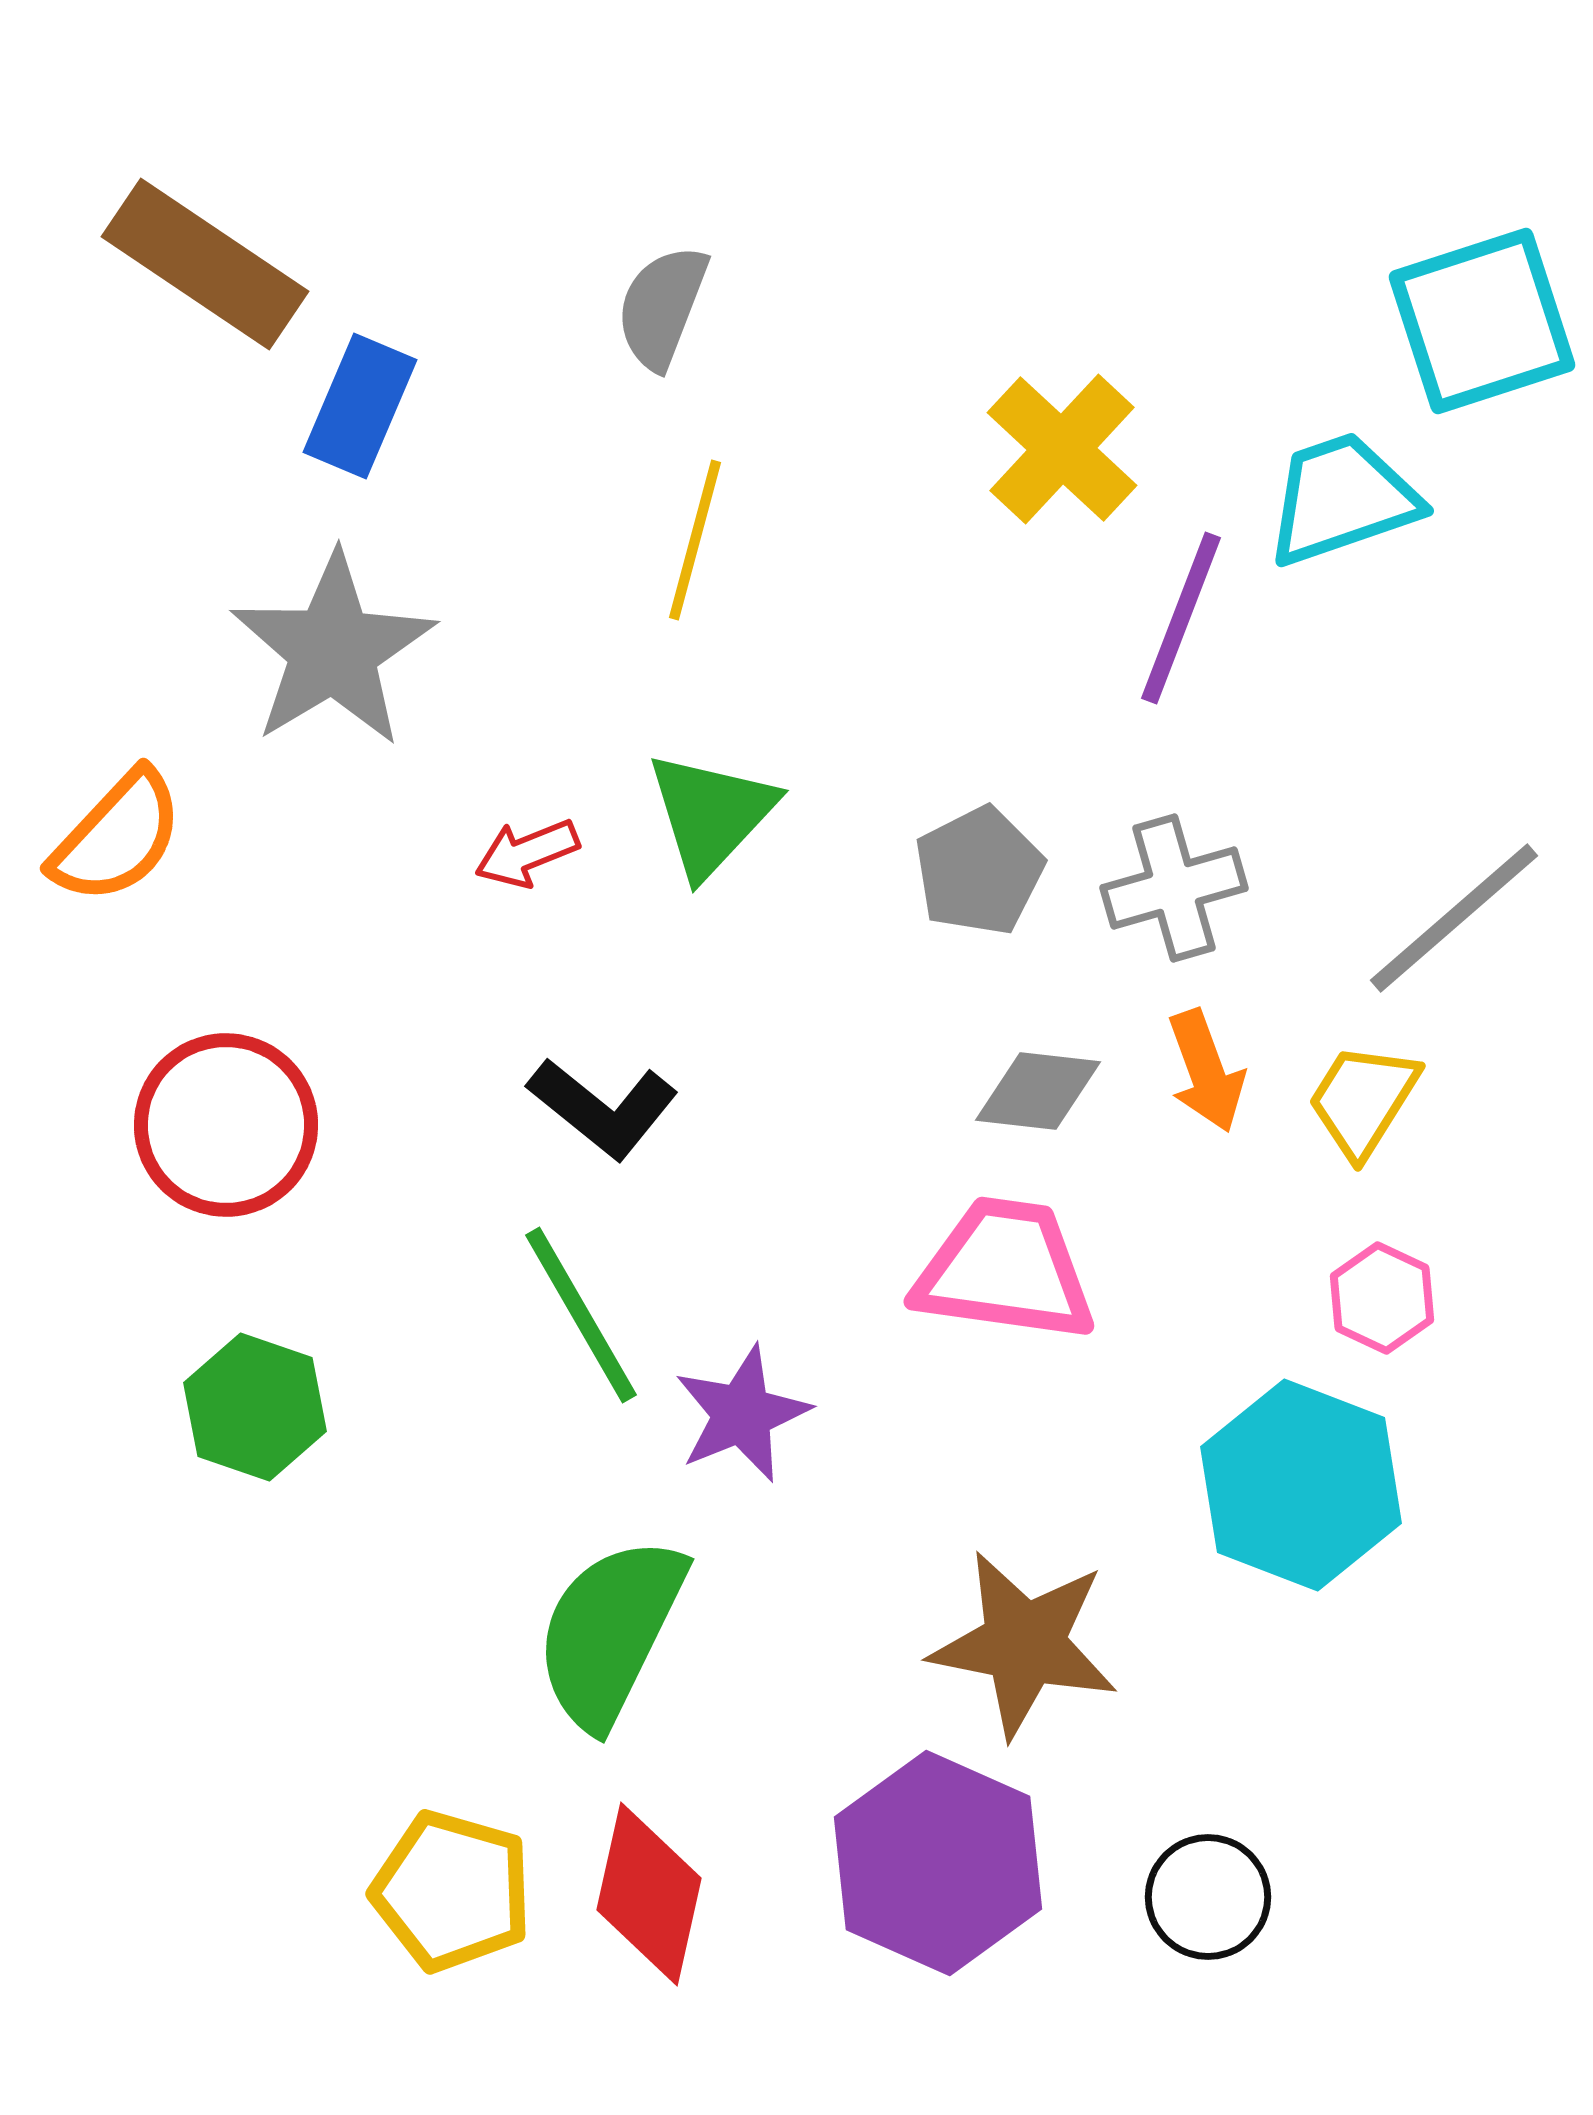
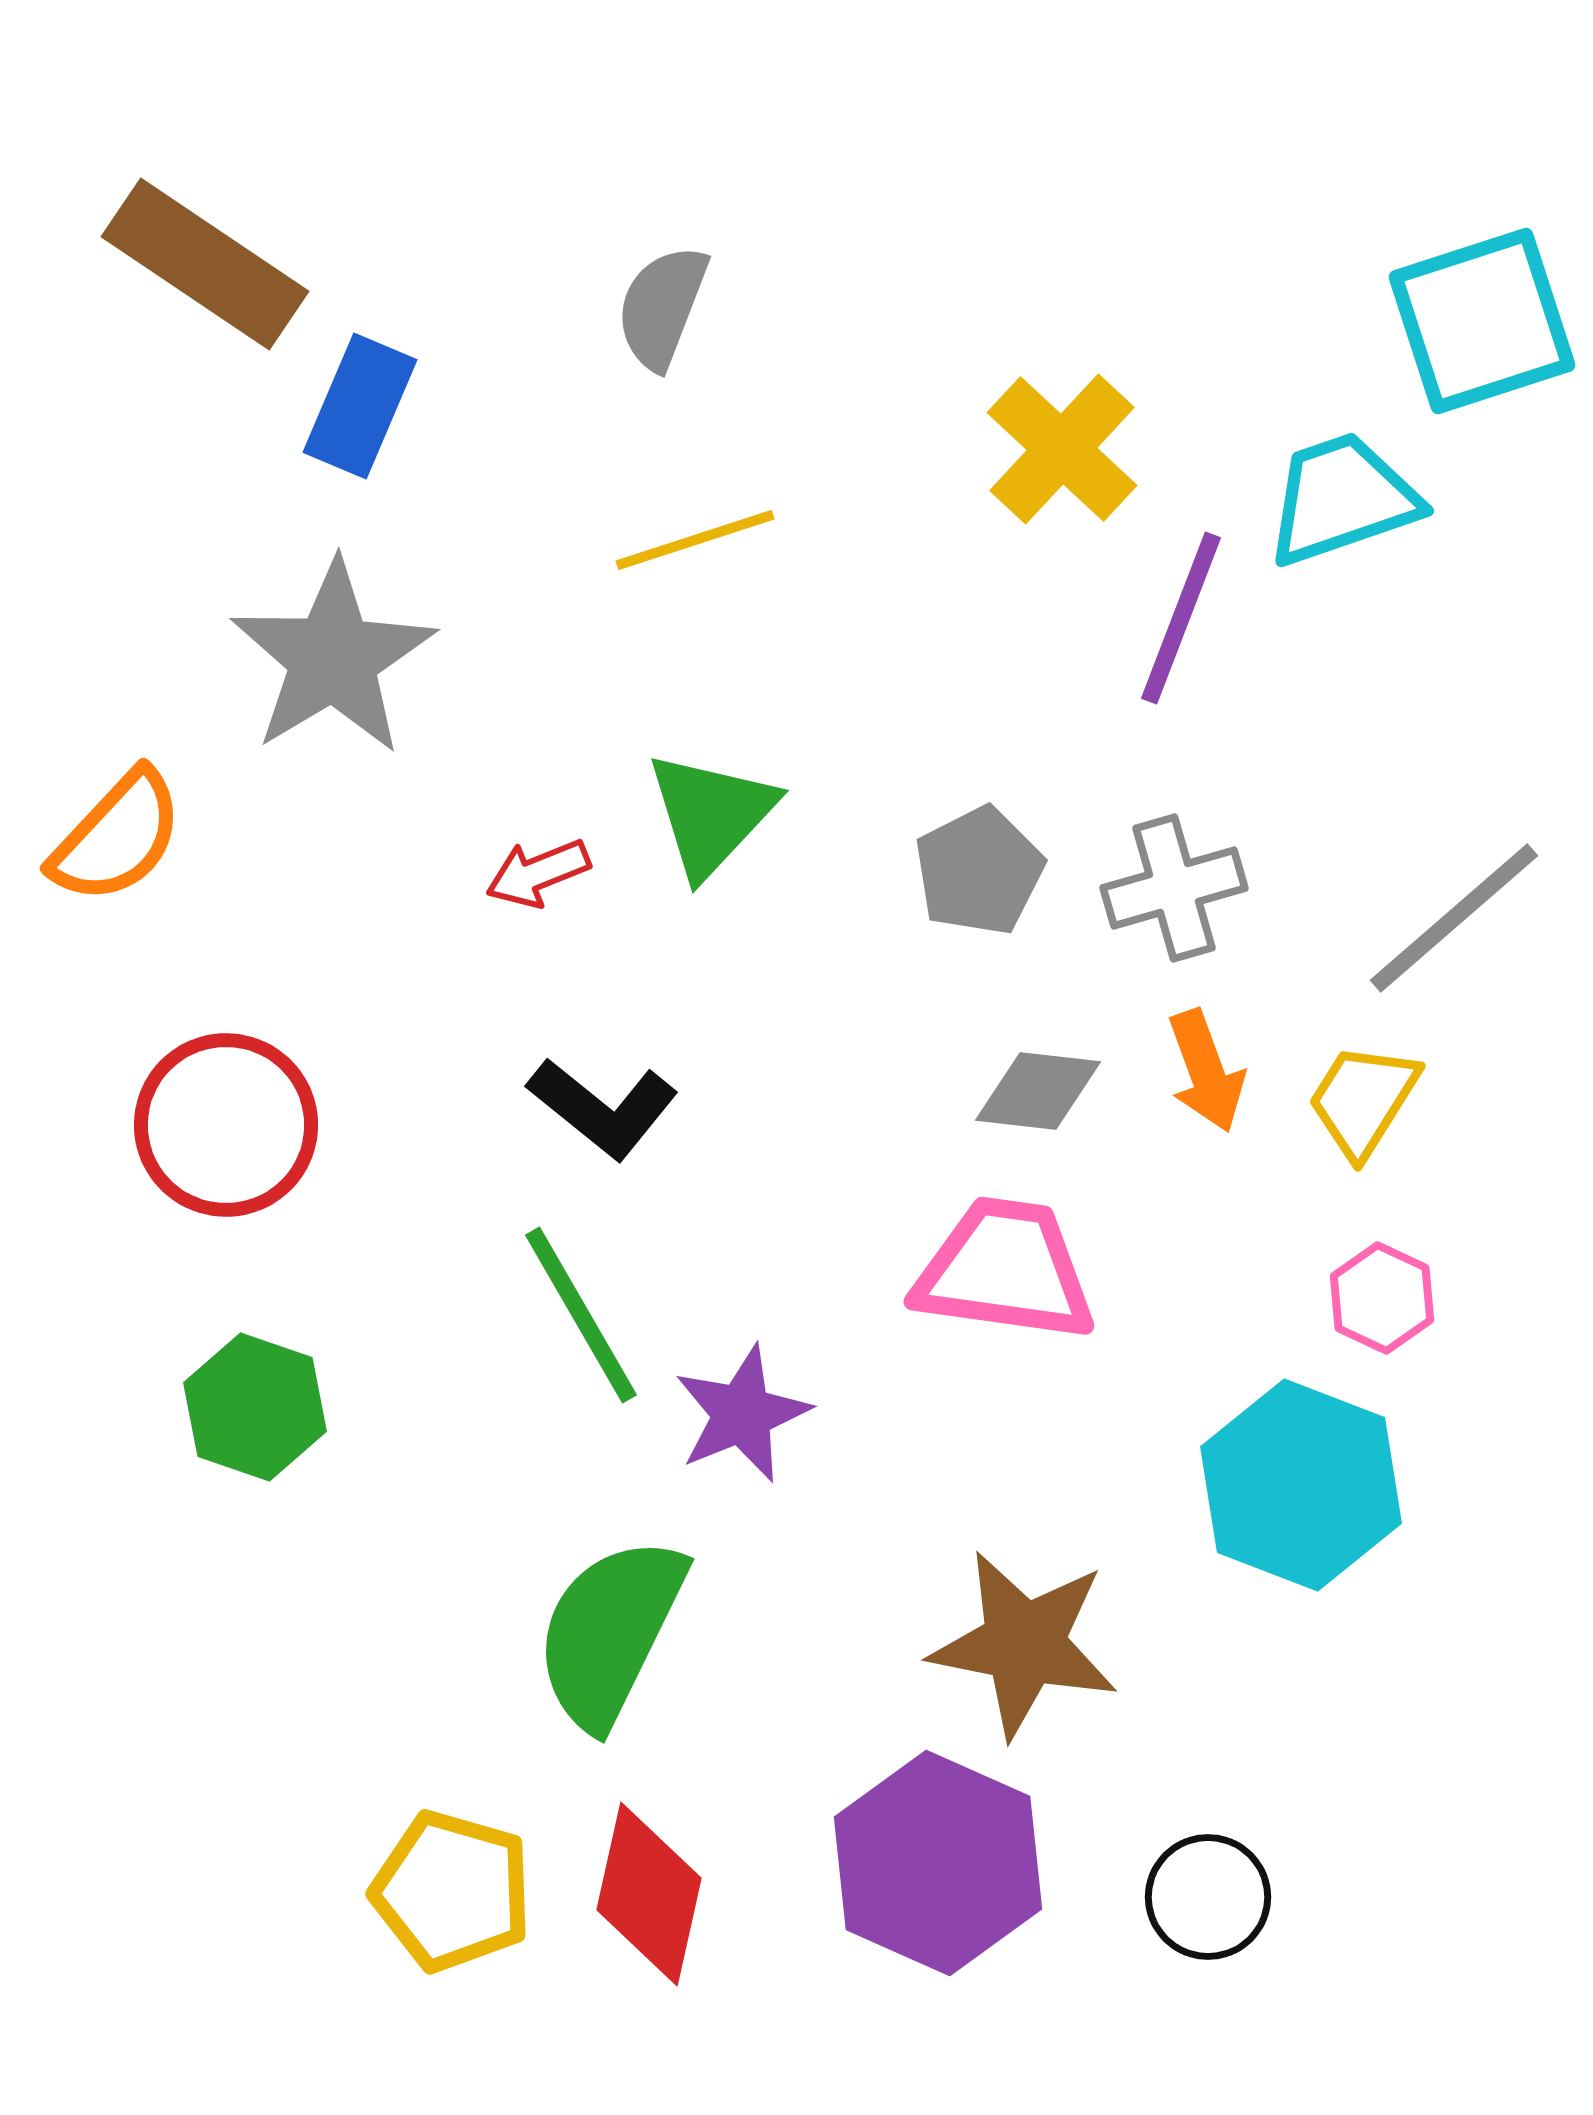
yellow line: rotated 57 degrees clockwise
gray star: moved 8 px down
red arrow: moved 11 px right, 20 px down
